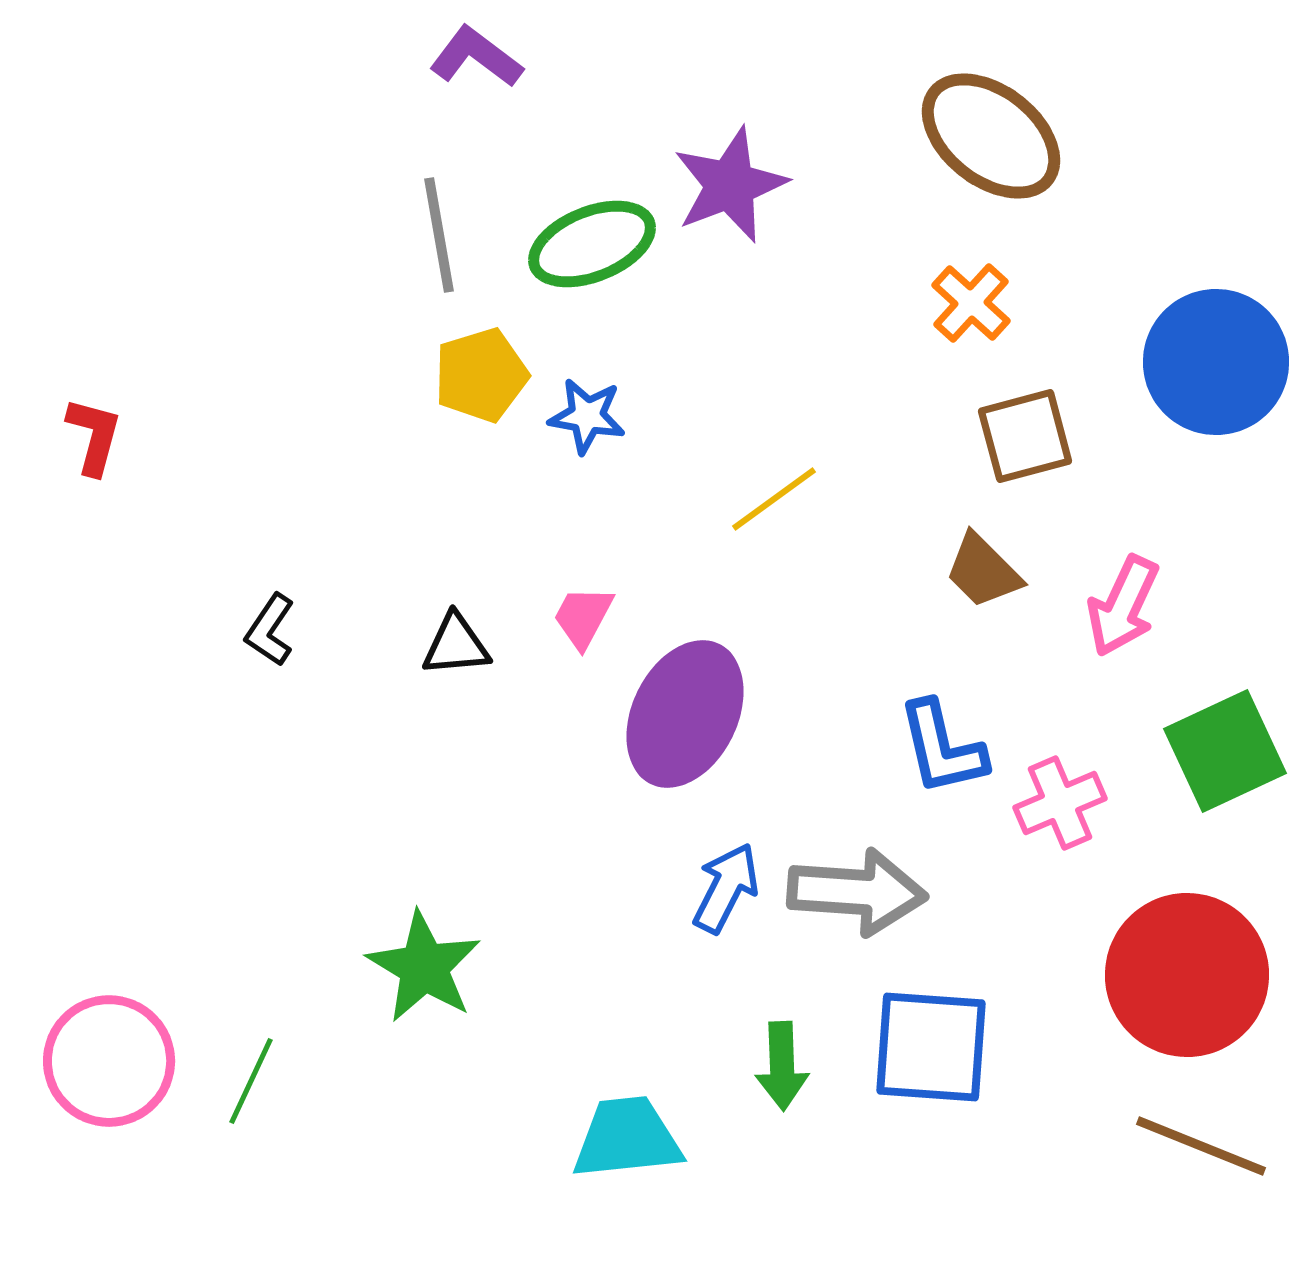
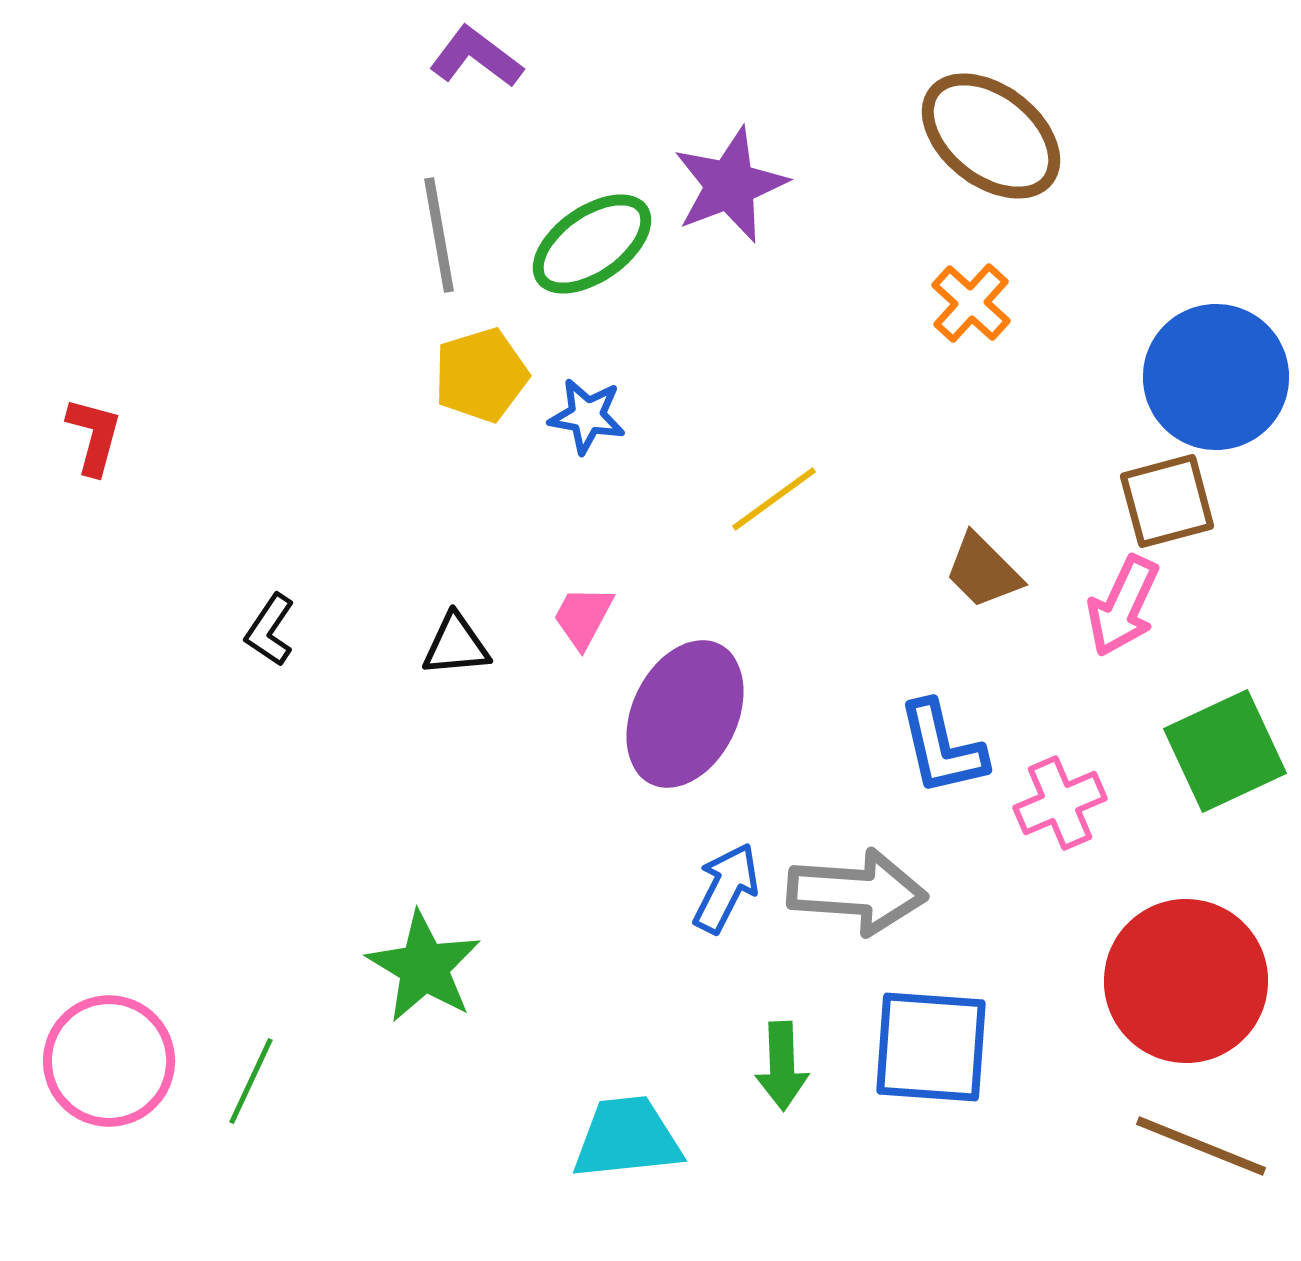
green ellipse: rotated 13 degrees counterclockwise
blue circle: moved 15 px down
brown square: moved 142 px right, 65 px down
red circle: moved 1 px left, 6 px down
